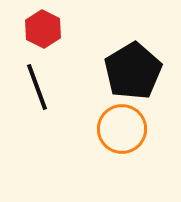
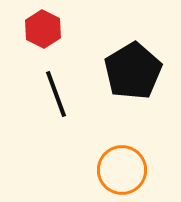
black line: moved 19 px right, 7 px down
orange circle: moved 41 px down
